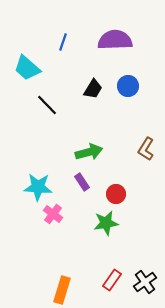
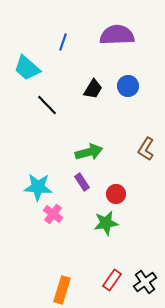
purple semicircle: moved 2 px right, 5 px up
